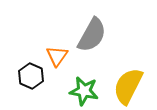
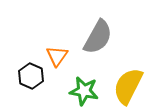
gray semicircle: moved 6 px right, 2 px down
